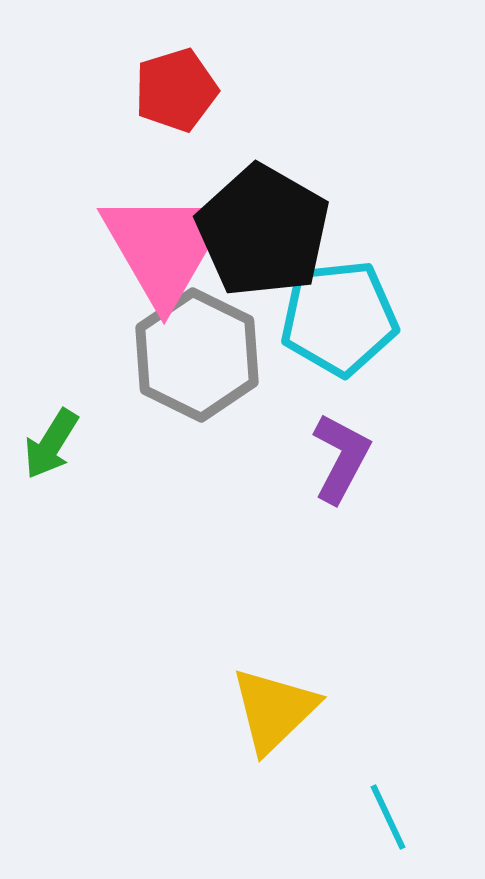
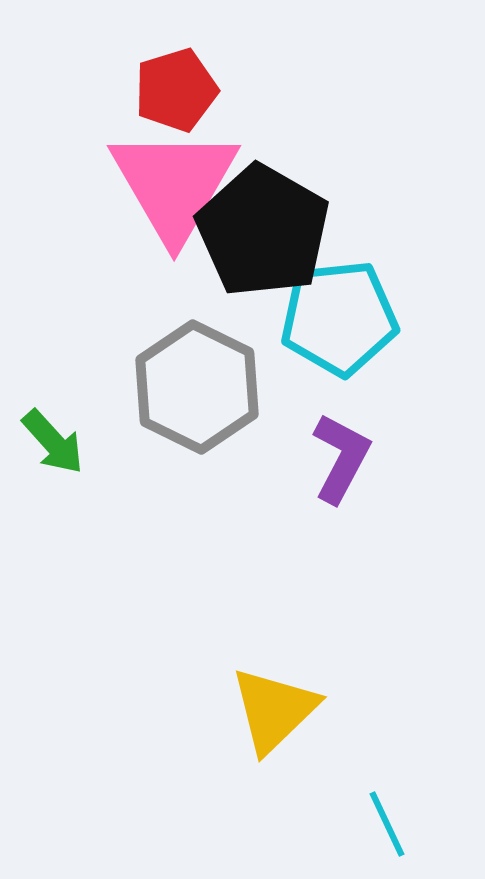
pink triangle: moved 10 px right, 63 px up
gray hexagon: moved 32 px down
green arrow: moved 2 px right, 2 px up; rotated 74 degrees counterclockwise
cyan line: moved 1 px left, 7 px down
